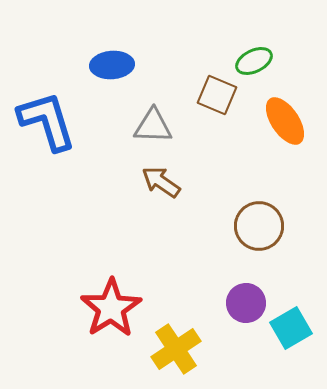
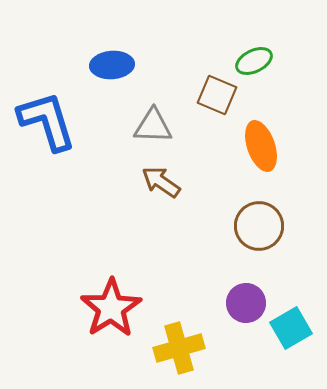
orange ellipse: moved 24 px left, 25 px down; rotated 15 degrees clockwise
yellow cross: moved 3 px right, 1 px up; rotated 18 degrees clockwise
